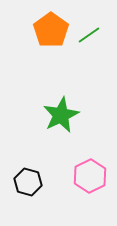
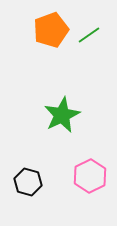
orange pentagon: rotated 16 degrees clockwise
green star: moved 1 px right
